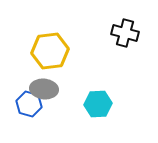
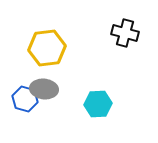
yellow hexagon: moved 3 px left, 3 px up
blue hexagon: moved 4 px left, 5 px up
